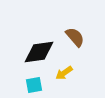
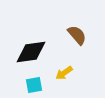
brown semicircle: moved 2 px right, 2 px up
black diamond: moved 8 px left
